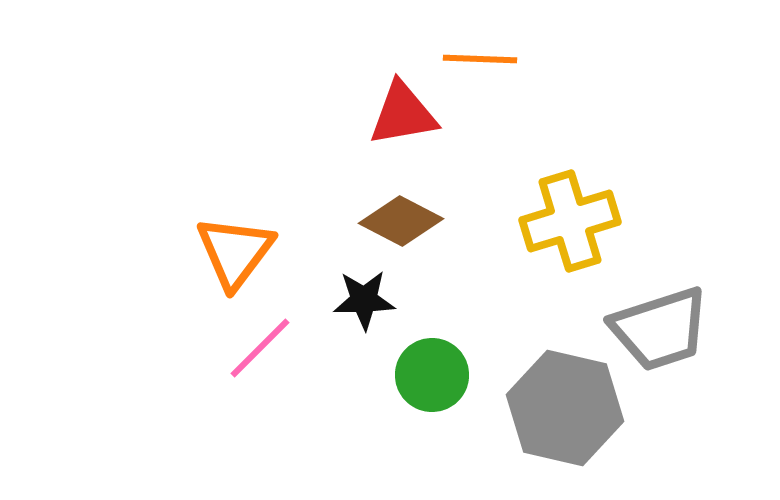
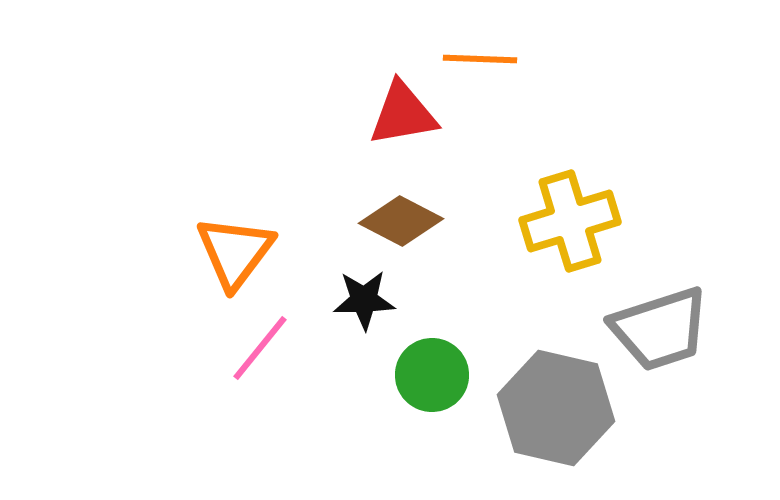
pink line: rotated 6 degrees counterclockwise
gray hexagon: moved 9 px left
